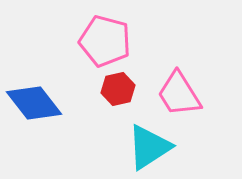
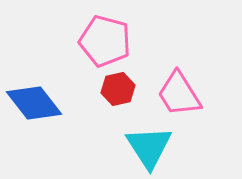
cyan triangle: rotated 30 degrees counterclockwise
